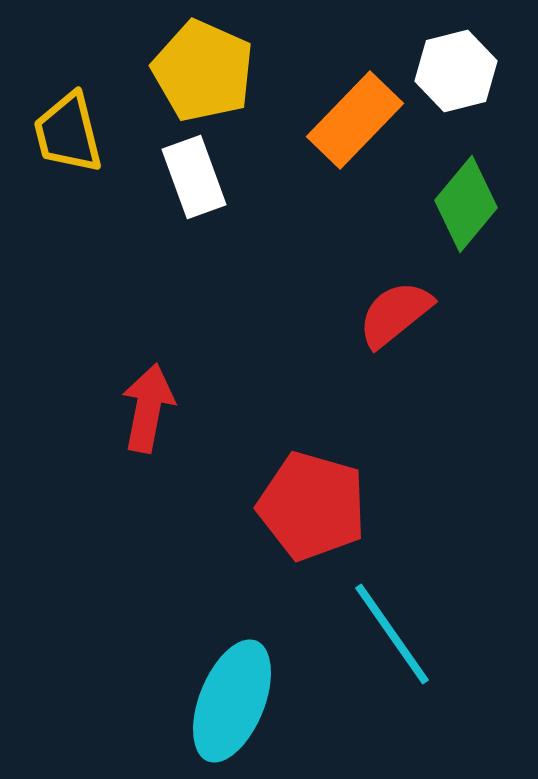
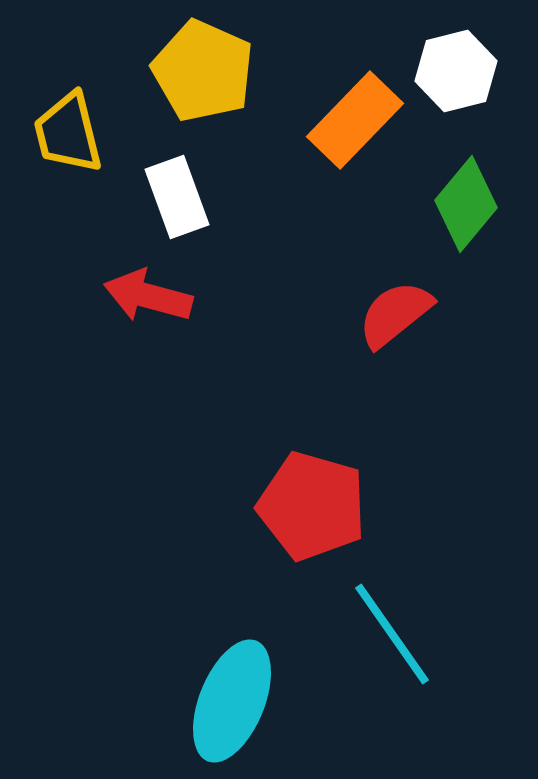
white rectangle: moved 17 px left, 20 px down
red arrow: moved 112 px up; rotated 86 degrees counterclockwise
